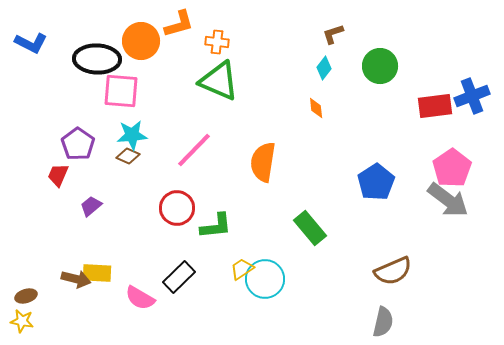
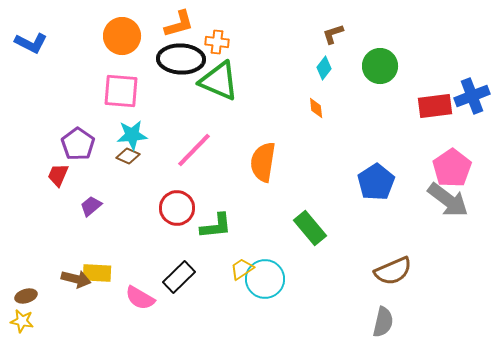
orange circle: moved 19 px left, 5 px up
black ellipse: moved 84 px right
